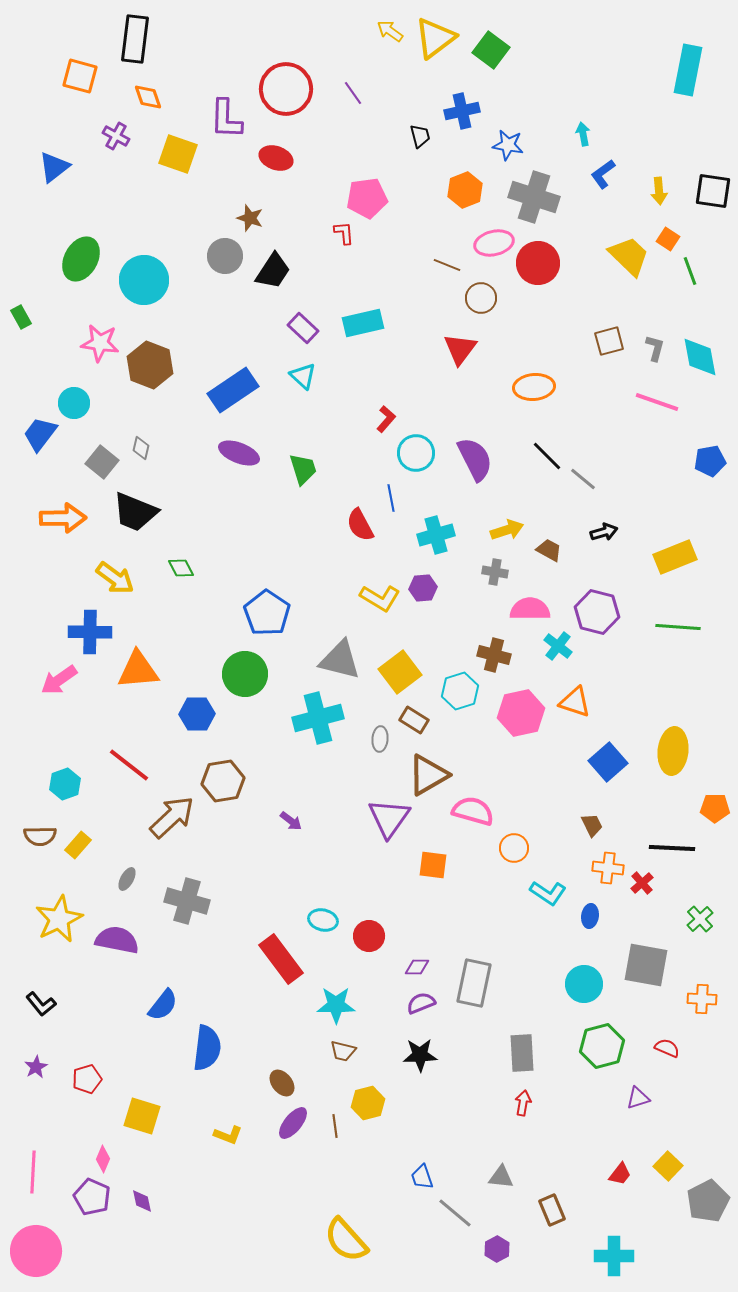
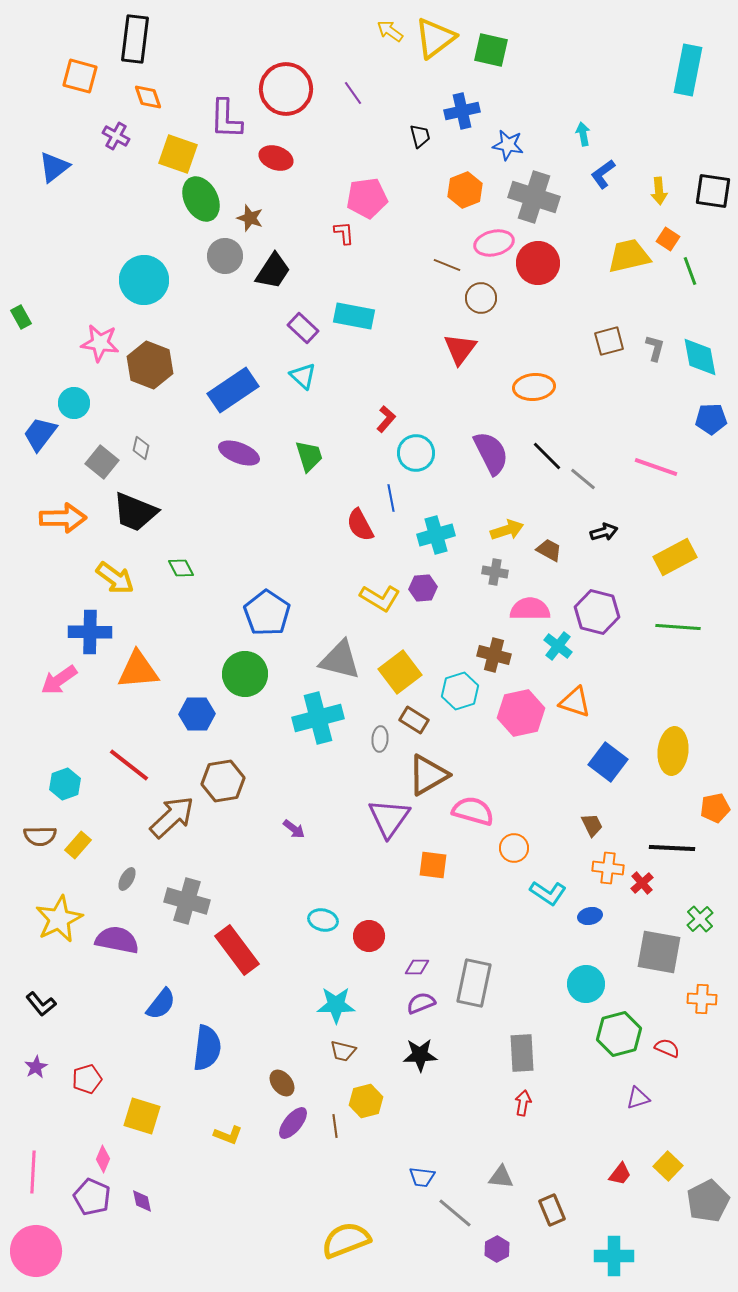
green square at (491, 50): rotated 24 degrees counterclockwise
yellow trapezoid at (629, 256): rotated 57 degrees counterclockwise
green ellipse at (81, 259): moved 120 px right, 60 px up; rotated 57 degrees counterclockwise
cyan rectangle at (363, 323): moved 9 px left, 7 px up; rotated 24 degrees clockwise
pink line at (657, 402): moved 1 px left, 65 px down
purple semicircle at (475, 459): moved 16 px right, 6 px up
blue pentagon at (710, 461): moved 1 px right, 42 px up; rotated 8 degrees clockwise
green trapezoid at (303, 469): moved 6 px right, 13 px up
yellow rectangle at (675, 557): rotated 6 degrees counterclockwise
blue square at (608, 762): rotated 12 degrees counterclockwise
orange pentagon at (715, 808): rotated 12 degrees counterclockwise
purple arrow at (291, 821): moved 3 px right, 8 px down
blue ellipse at (590, 916): rotated 70 degrees clockwise
red rectangle at (281, 959): moved 44 px left, 9 px up
gray square at (646, 965): moved 13 px right, 13 px up
cyan circle at (584, 984): moved 2 px right
blue semicircle at (163, 1005): moved 2 px left, 1 px up
green hexagon at (602, 1046): moved 17 px right, 12 px up
yellow hexagon at (368, 1103): moved 2 px left, 2 px up
blue trapezoid at (422, 1177): rotated 64 degrees counterclockwise
yellow semicircle at (346, 1240): rotated 111 degrees clockwise
